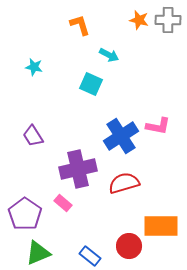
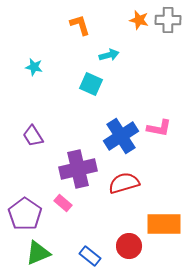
cyan arrow: rotated 42 degrees counterclockwise
pink L-shape: moved 1 px right, 2 px down
orange rectangle: moved 3 px right, 2 px up
